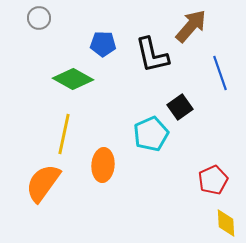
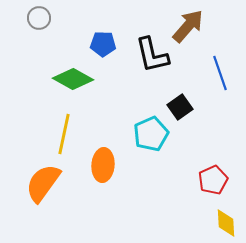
brown arrow: moved 3 px left
